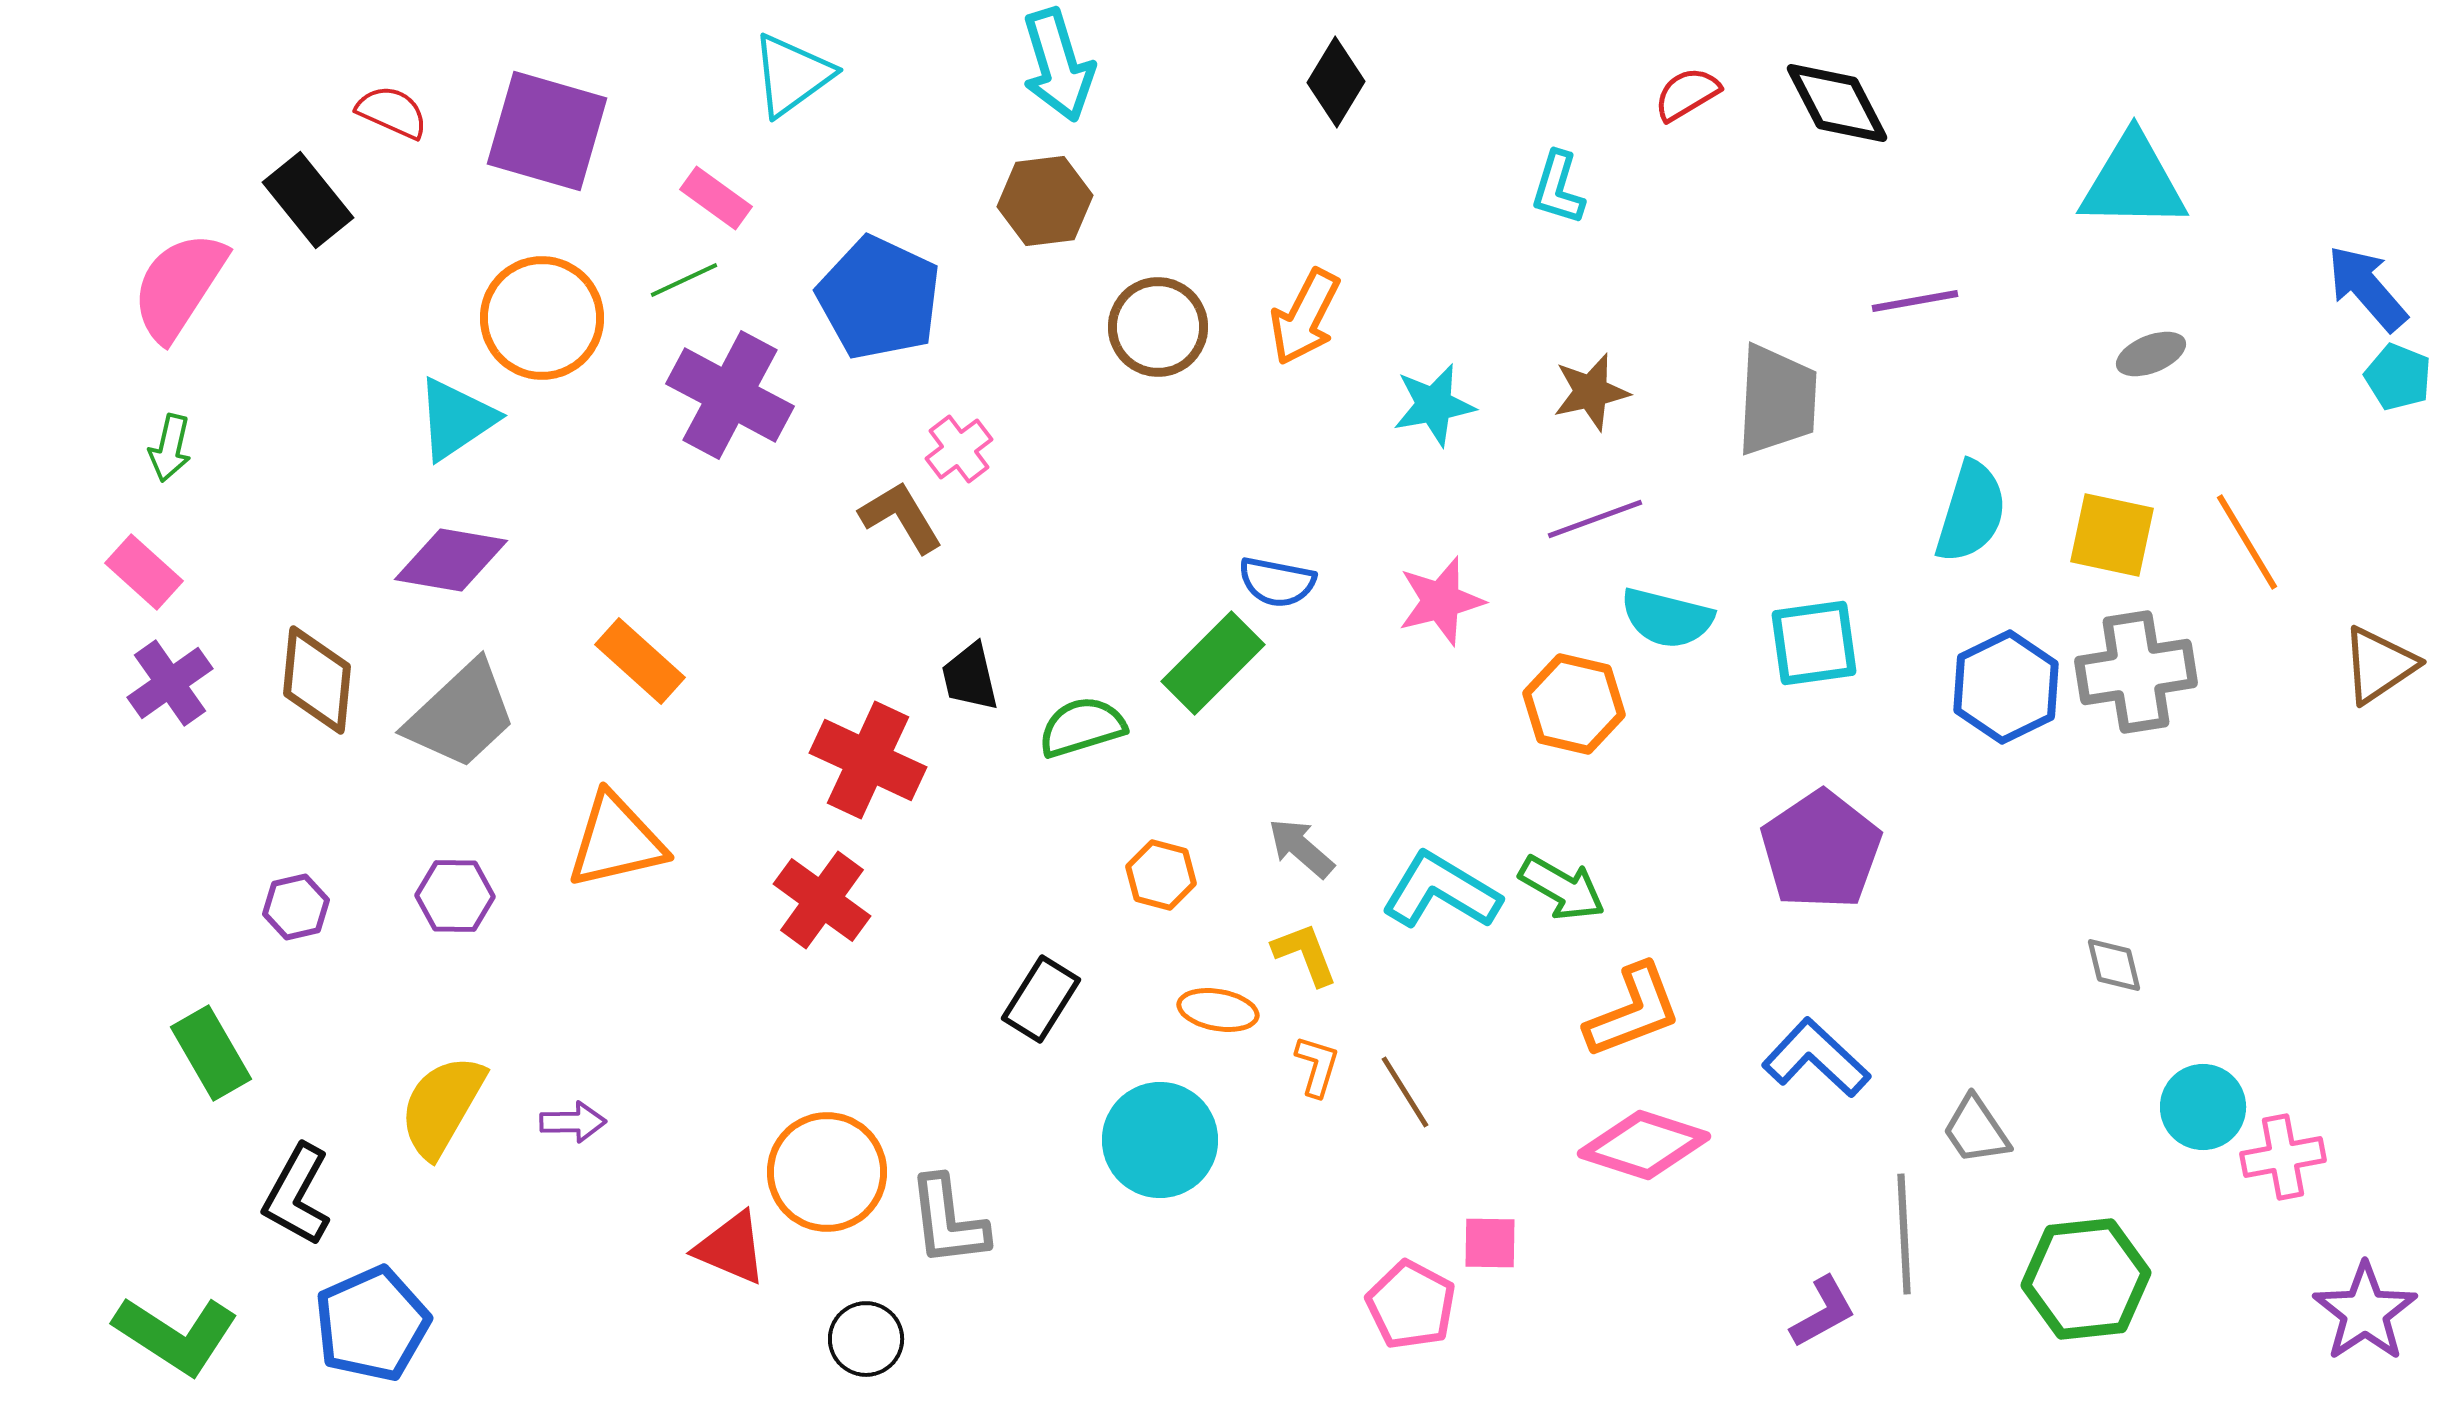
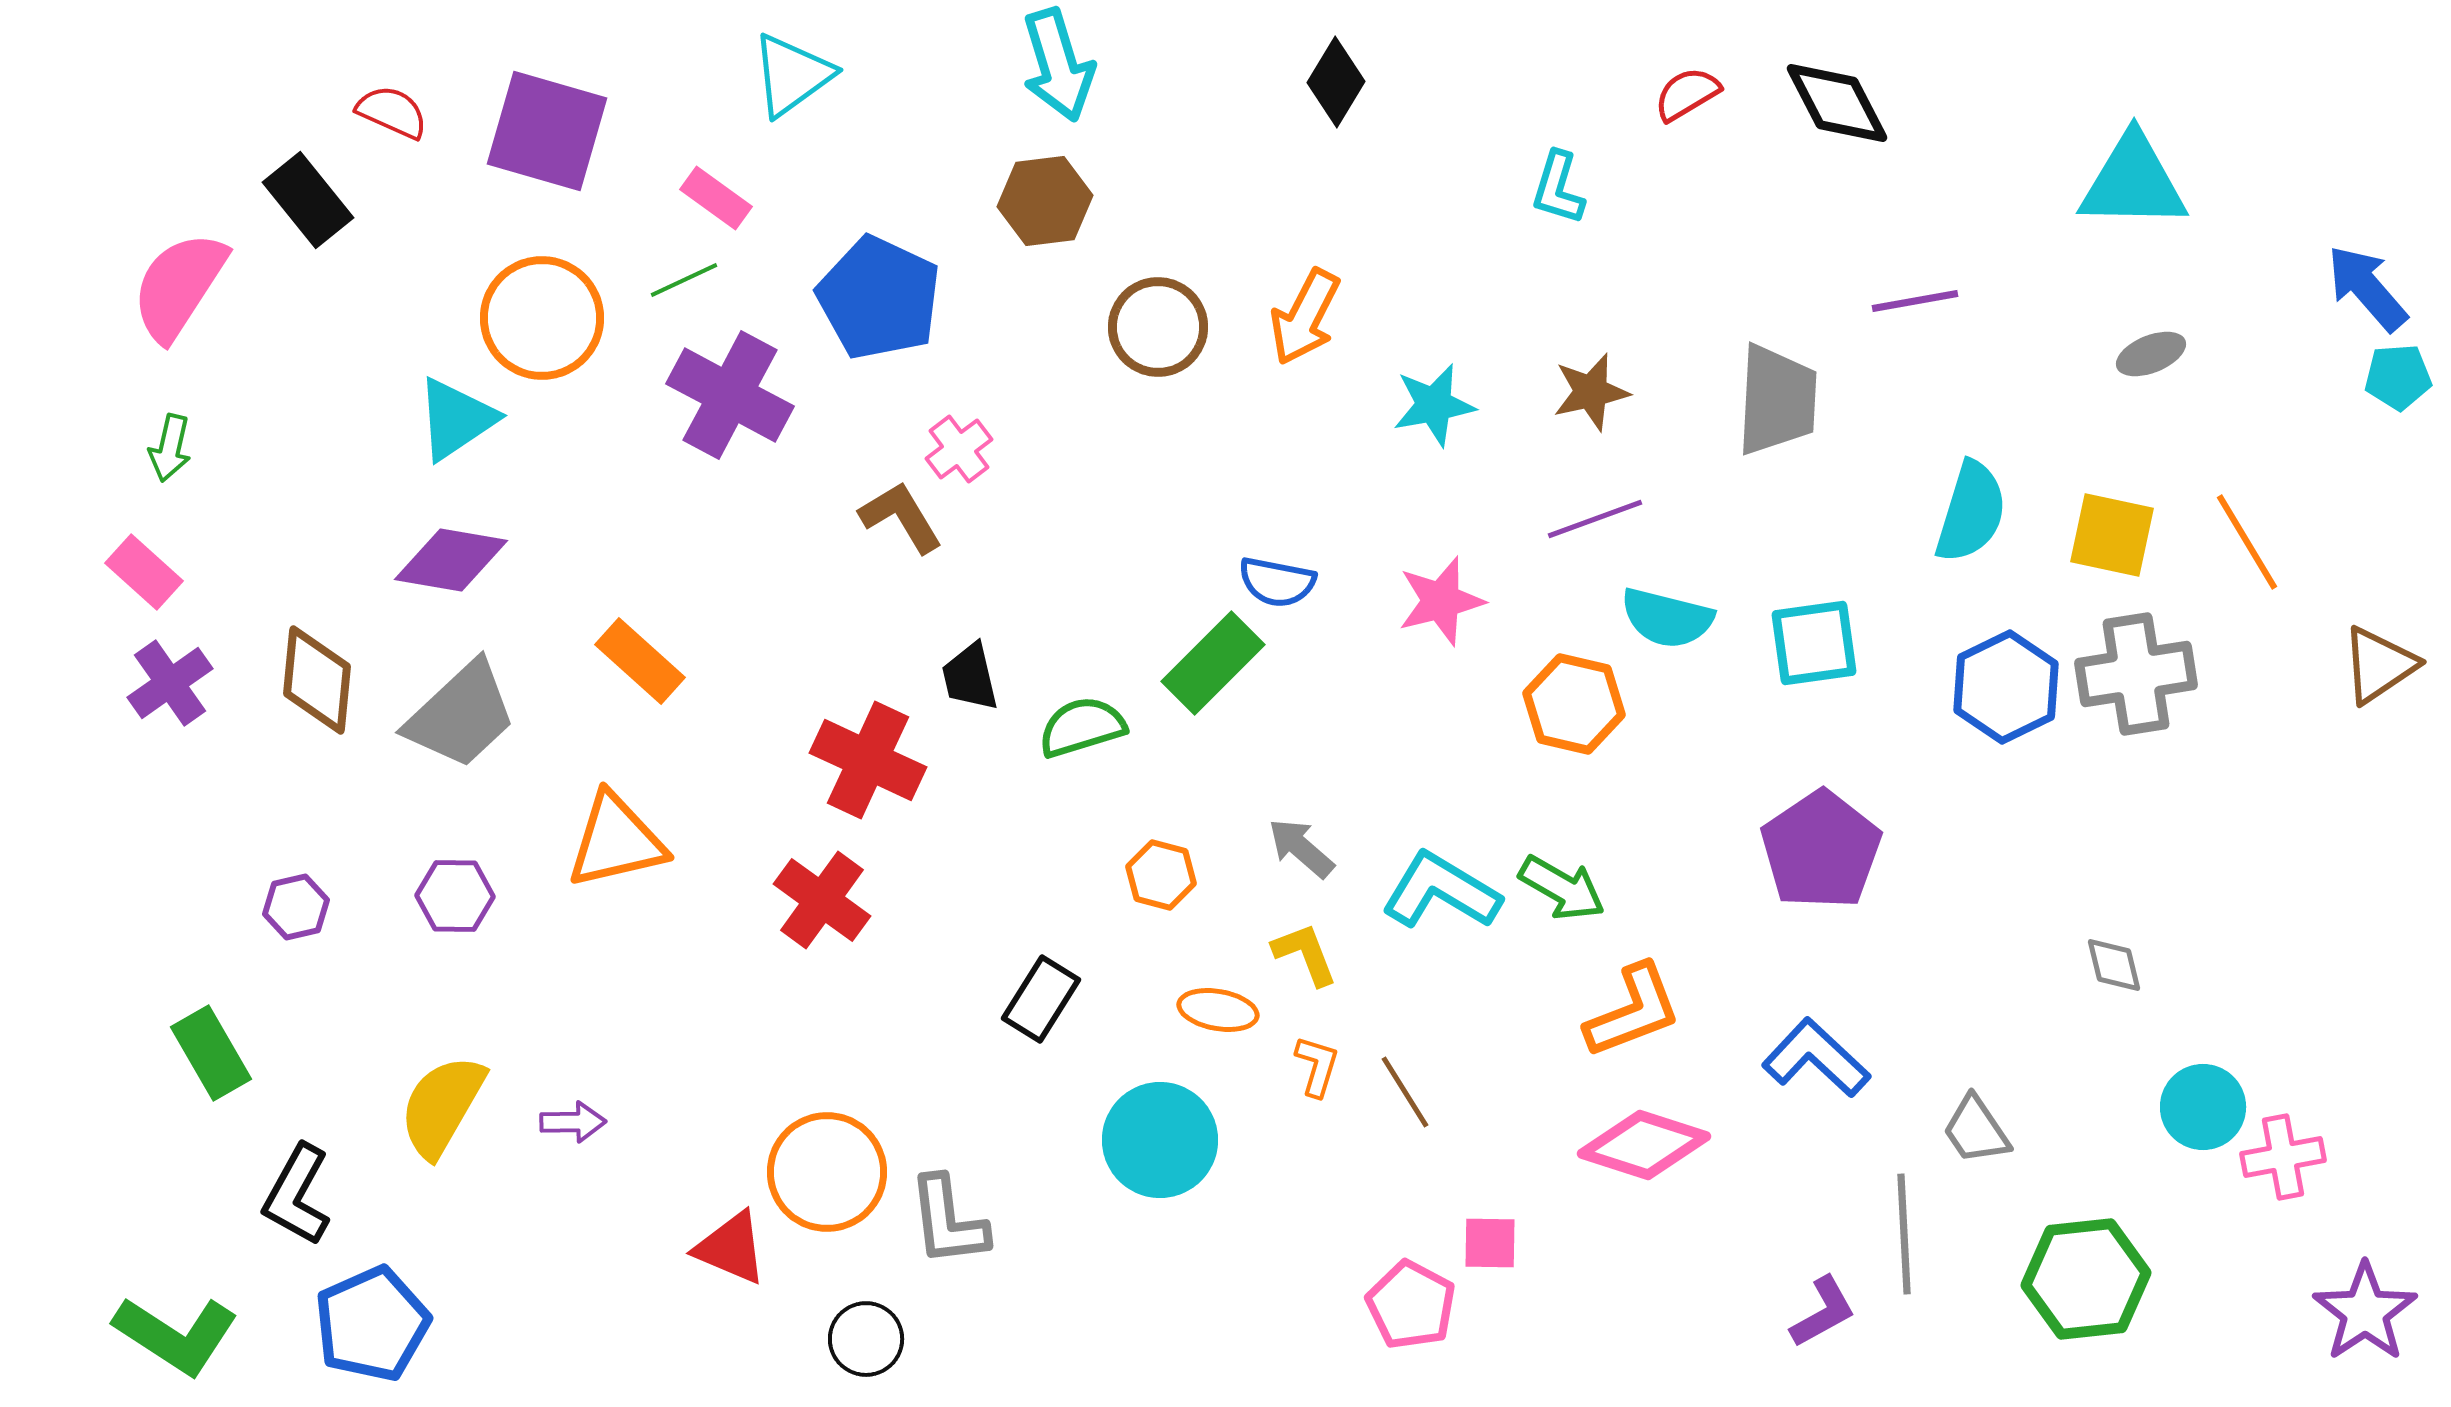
cyan pentagon at (2398, 377): rotated 26 degrees counterclockwise
gray cross at (2136, 672): moved 2 px down
